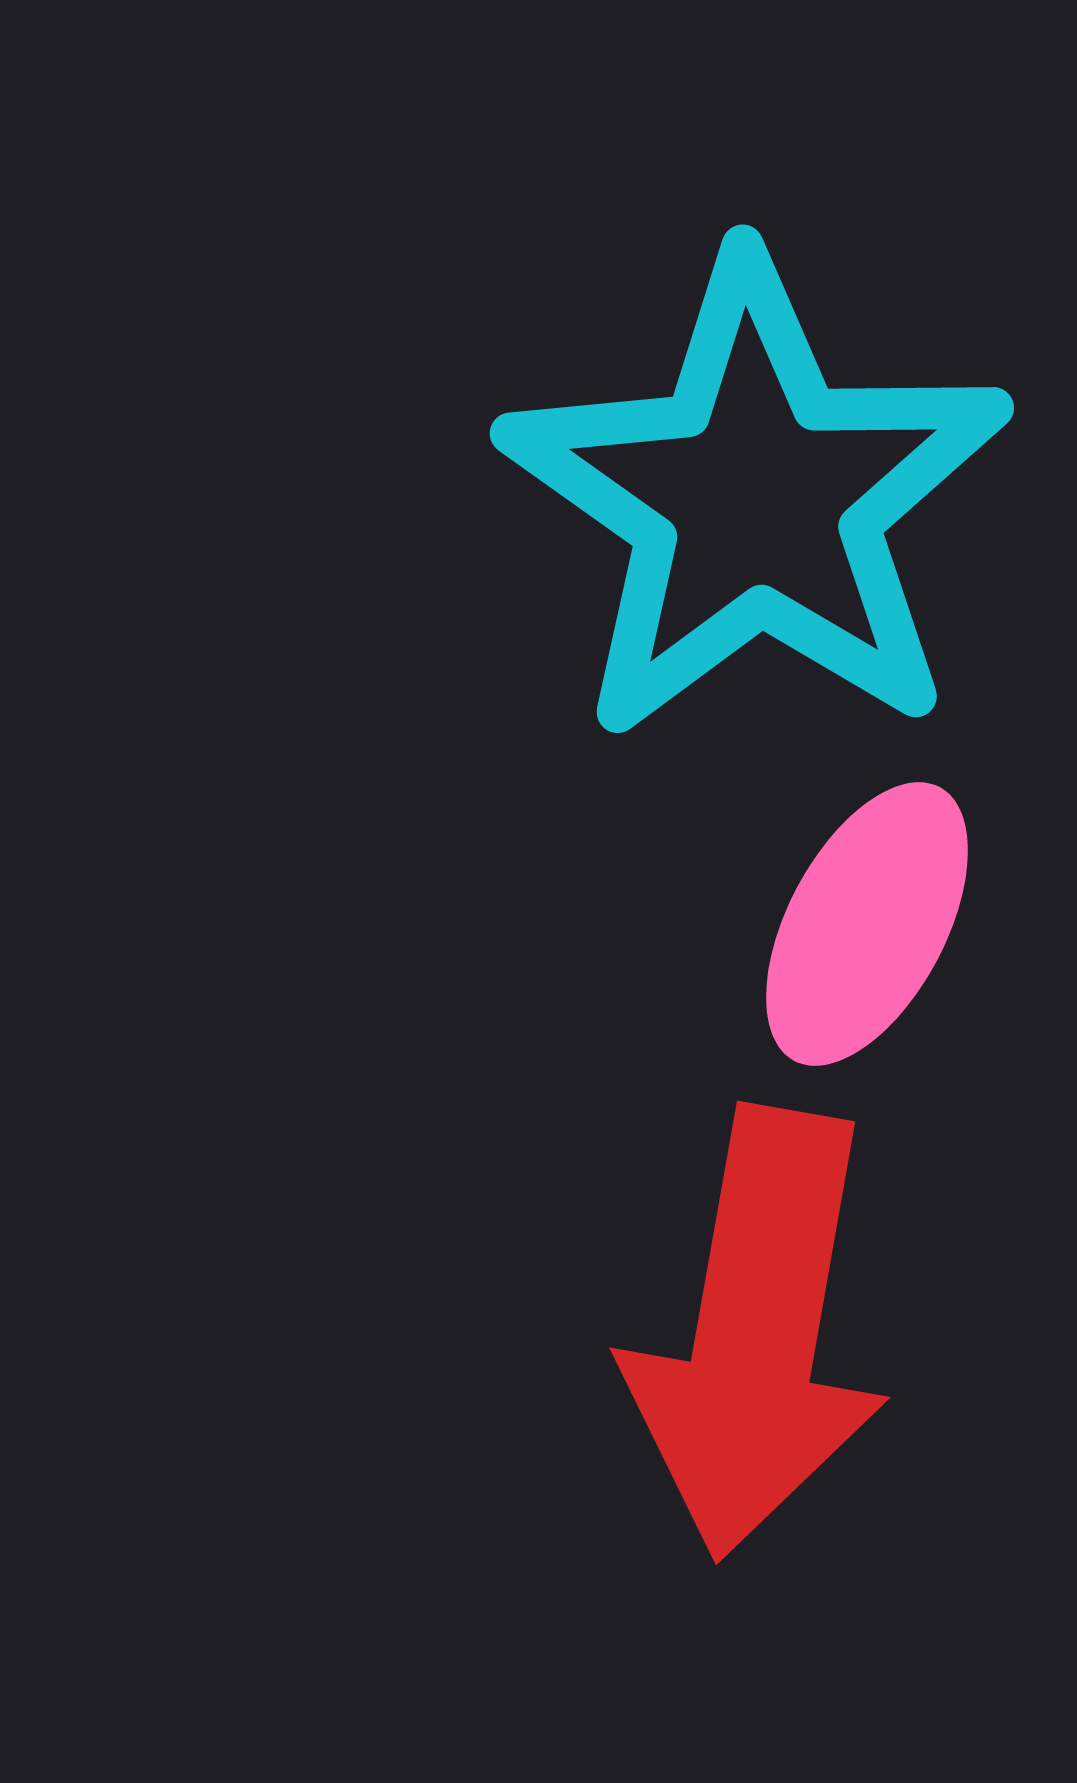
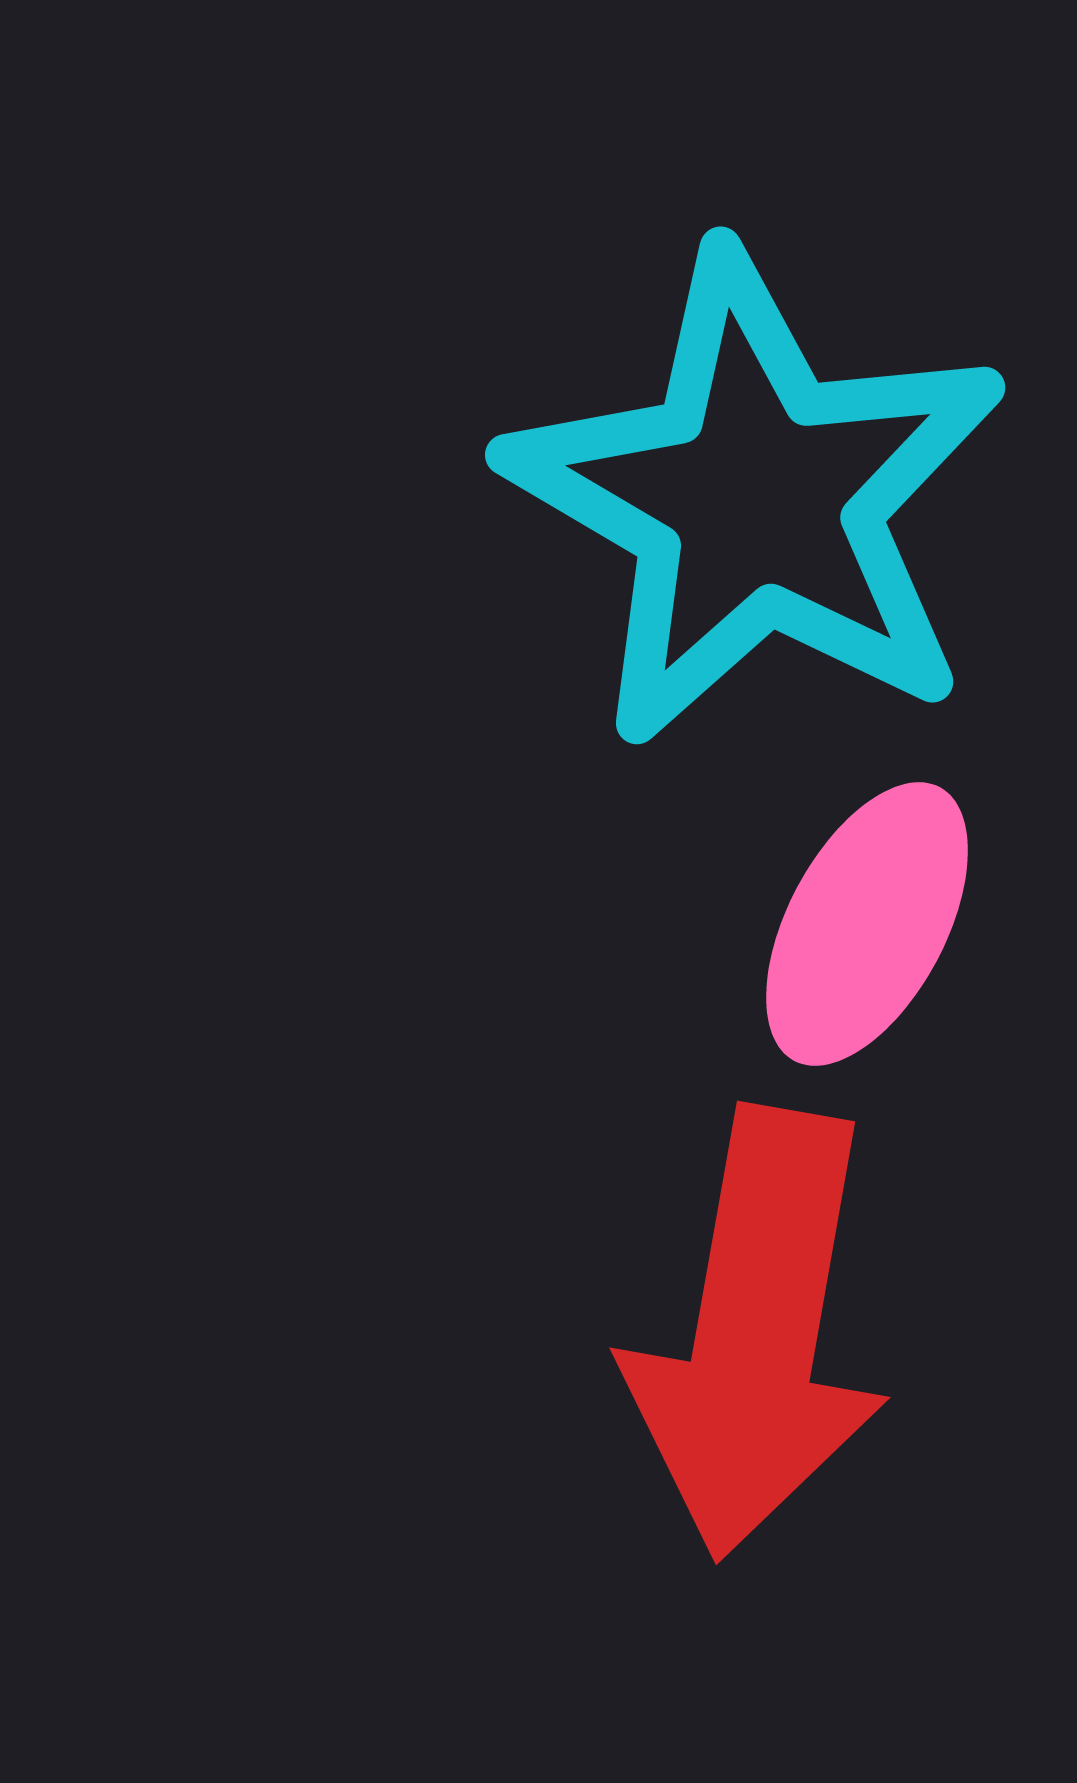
cyan star: rotated 5 degrees counterclockwise
